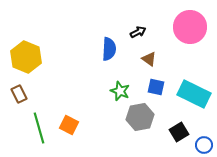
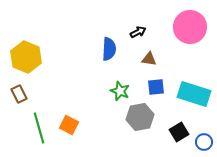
brown triangle: rotated 28 degrees counterclockwise
blue square: rotated 18 degrees counterclockwise
cyan rectangle: rotated 8 degrees counterclockwise
blue circle: moved 3 px up
